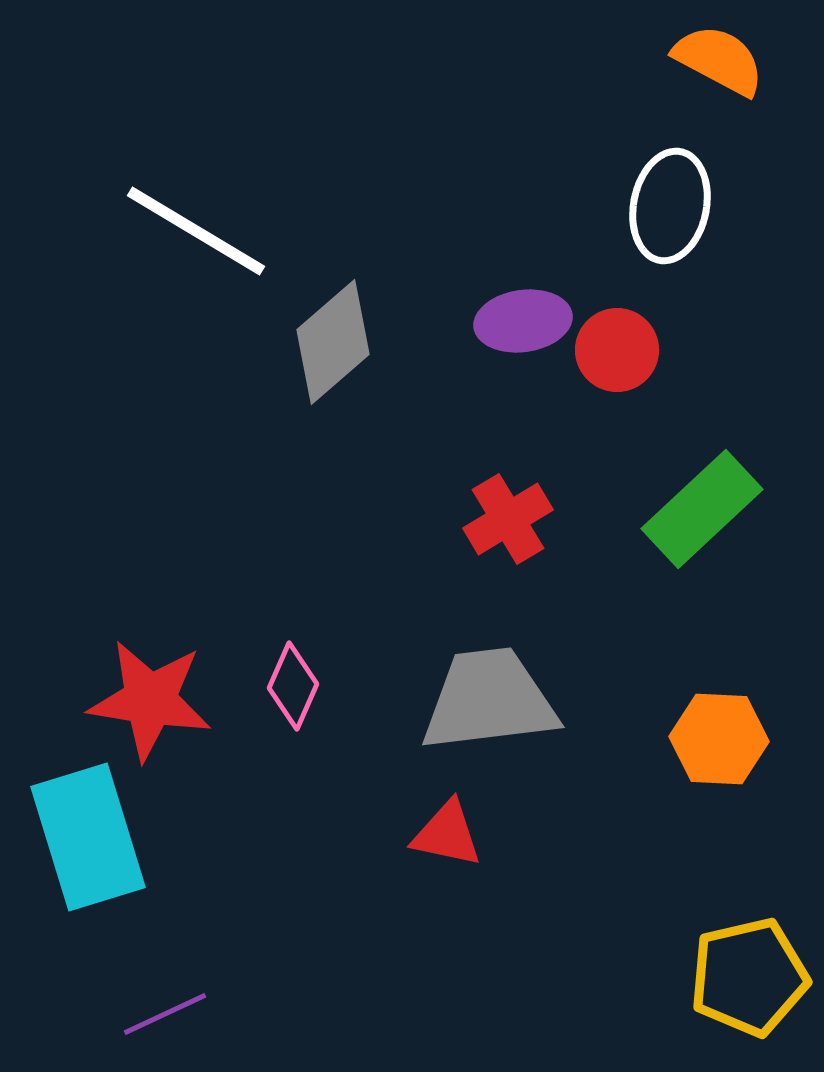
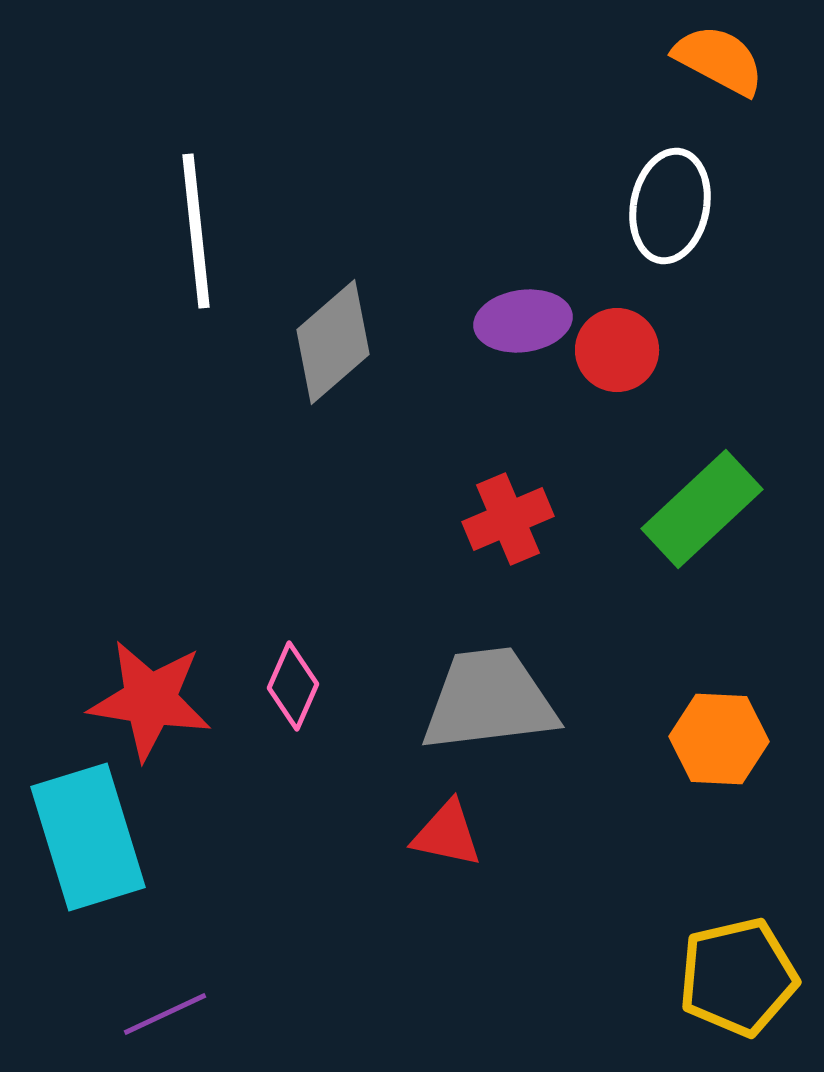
white line: rotated 53 degrees clockwise
red cross: rotated 8 degrees clockwise
yellow pentagon: moved 11 px left
